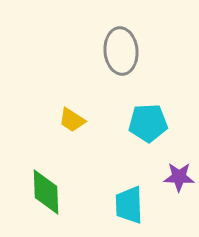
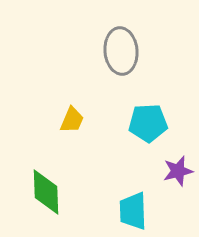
yellow trapezoid: rotated 100 degrees counterclockwise
purple star: moved 1 px left, 6 px up; rotated 16 degrees counterclockwise
cyan trapezoid: moved 4 px right, 6 px down
